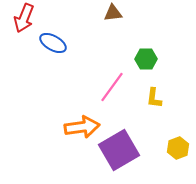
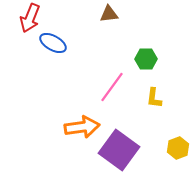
brown triangle: moved 4 px left, 1 px down
red arrow: moved 6 px right
purple square: rotated 24 degrees counterclockwise
